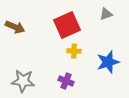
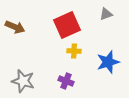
gray star: rotated 10 degrees clockwise
